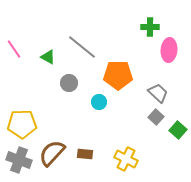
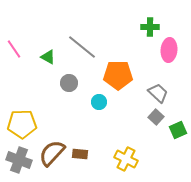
green square: rotated 24 degrees clockwise
brown rectangle: moved 5 px left
